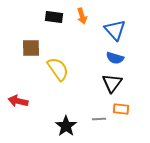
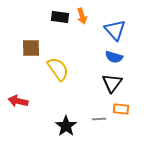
black rectangle: moved 6 px right
blue semicircle: moved 1 px left, 1 px up
